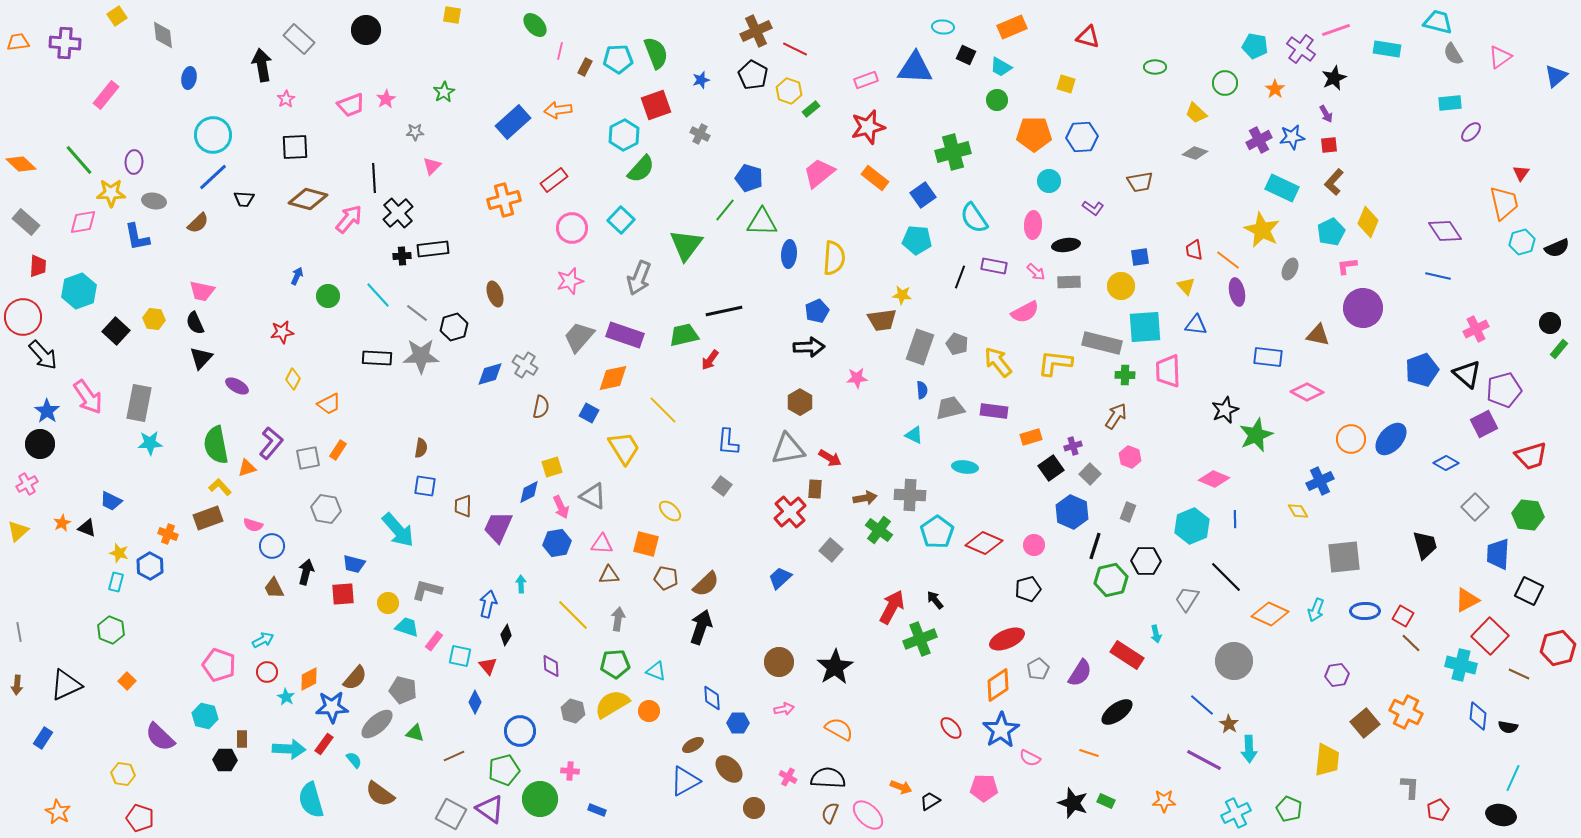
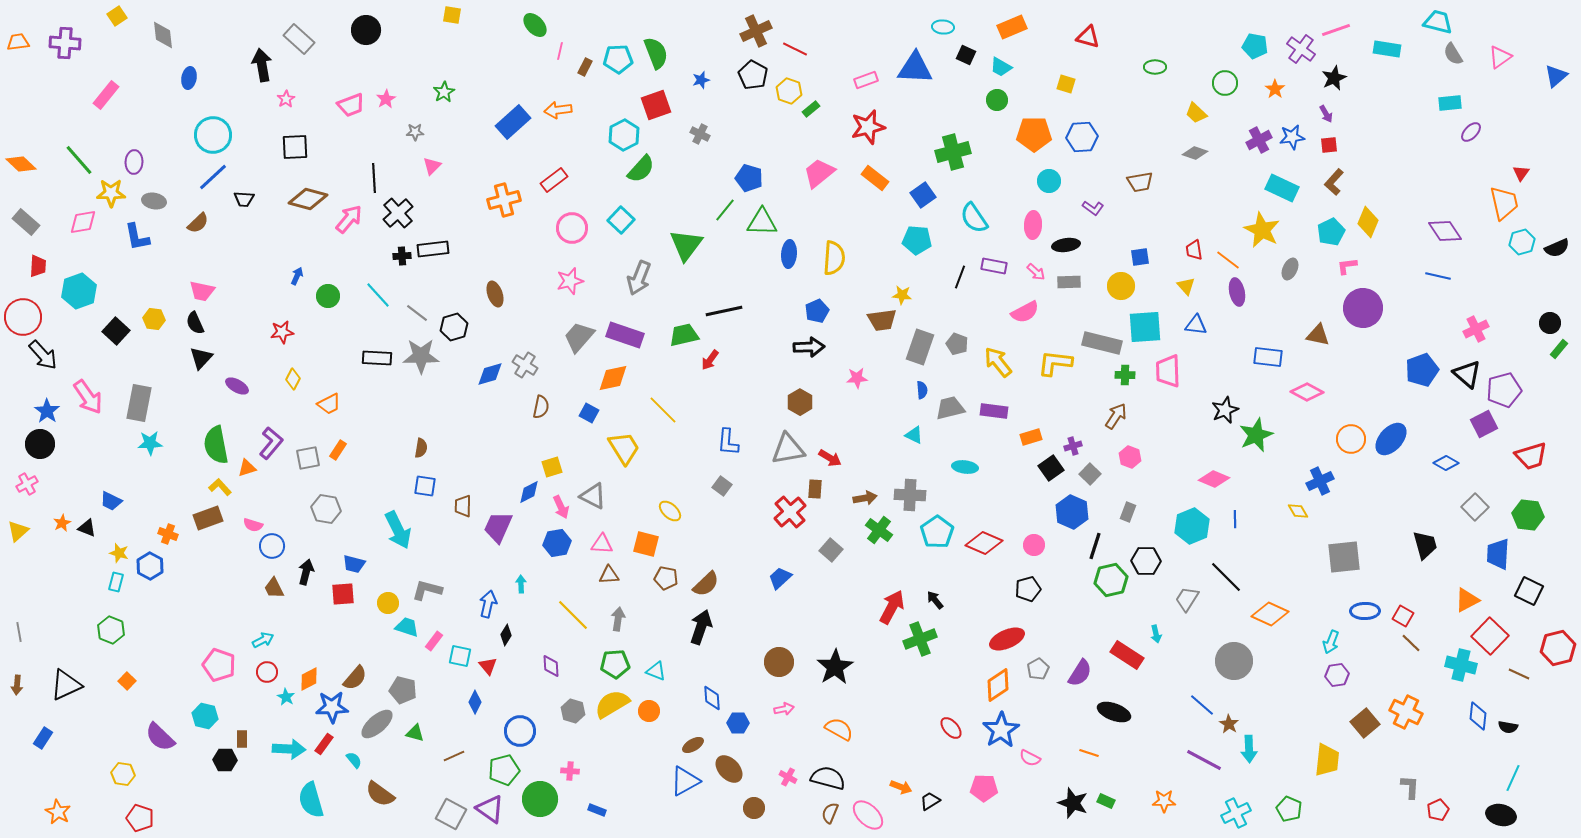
cyan arrow at (398, 530): rotated 15 degrees clockwise
cyan arrow at (1316, 610): moved 15 px right, 32 px down
black ellipse at (1117, 712): moved 3 px left; rotated 56 degrees clockwise
black semicircle at (828, 778): rotated 12 degrees clockwise
